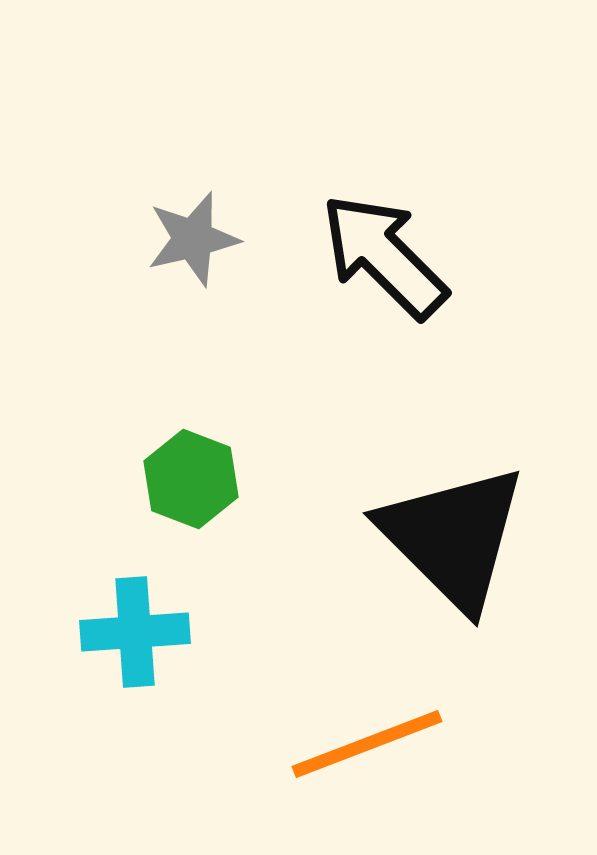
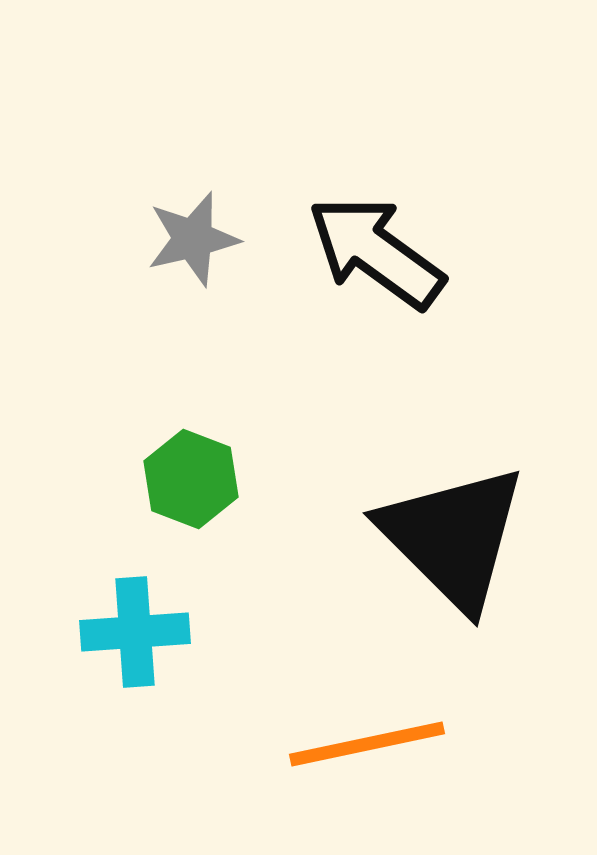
black arrow: moved 8 px left, 4 px up; rotated 9 degrees counterclockwise
orange line: rotated 9 degrees clockwise
